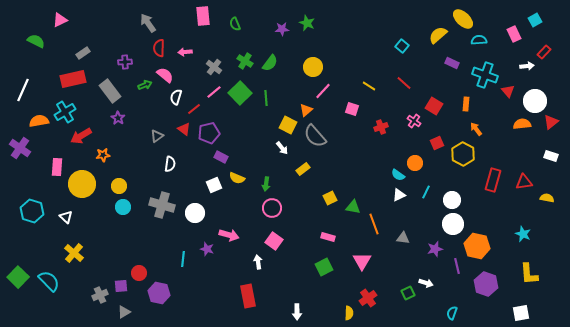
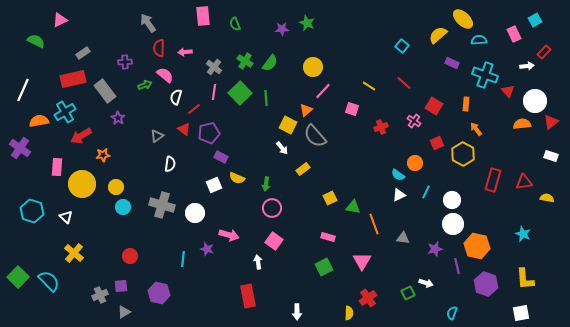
gray rectangle at (110, 91): moved 5 px left
pink line at (214, 92): rotated 42 degrees counterclockwise
yellow circle at (119, 186): moved 3 px left, 1 px down
red circle at (139, 273): moved 9 px left, 17 px up
yellow L-shape at (529, 274): moved 4 px left, 5 px down
